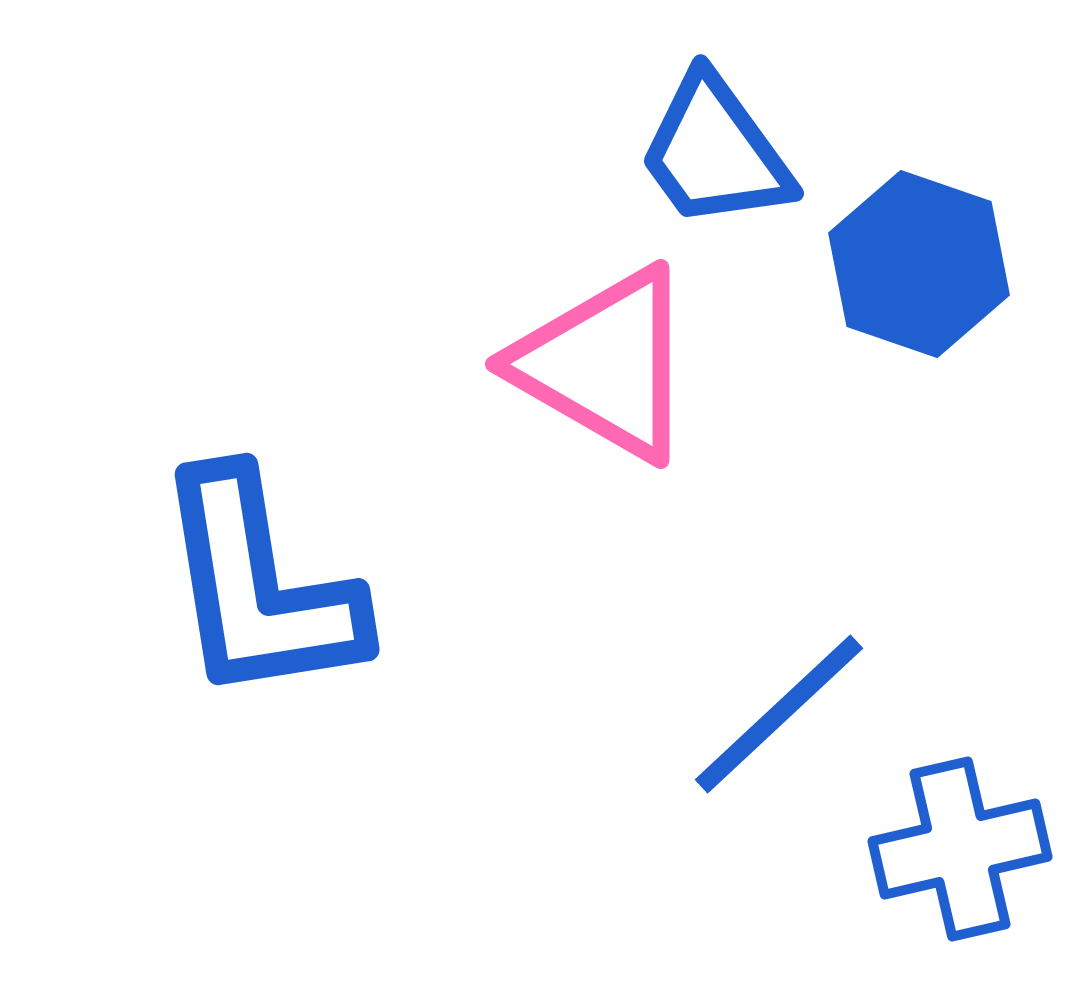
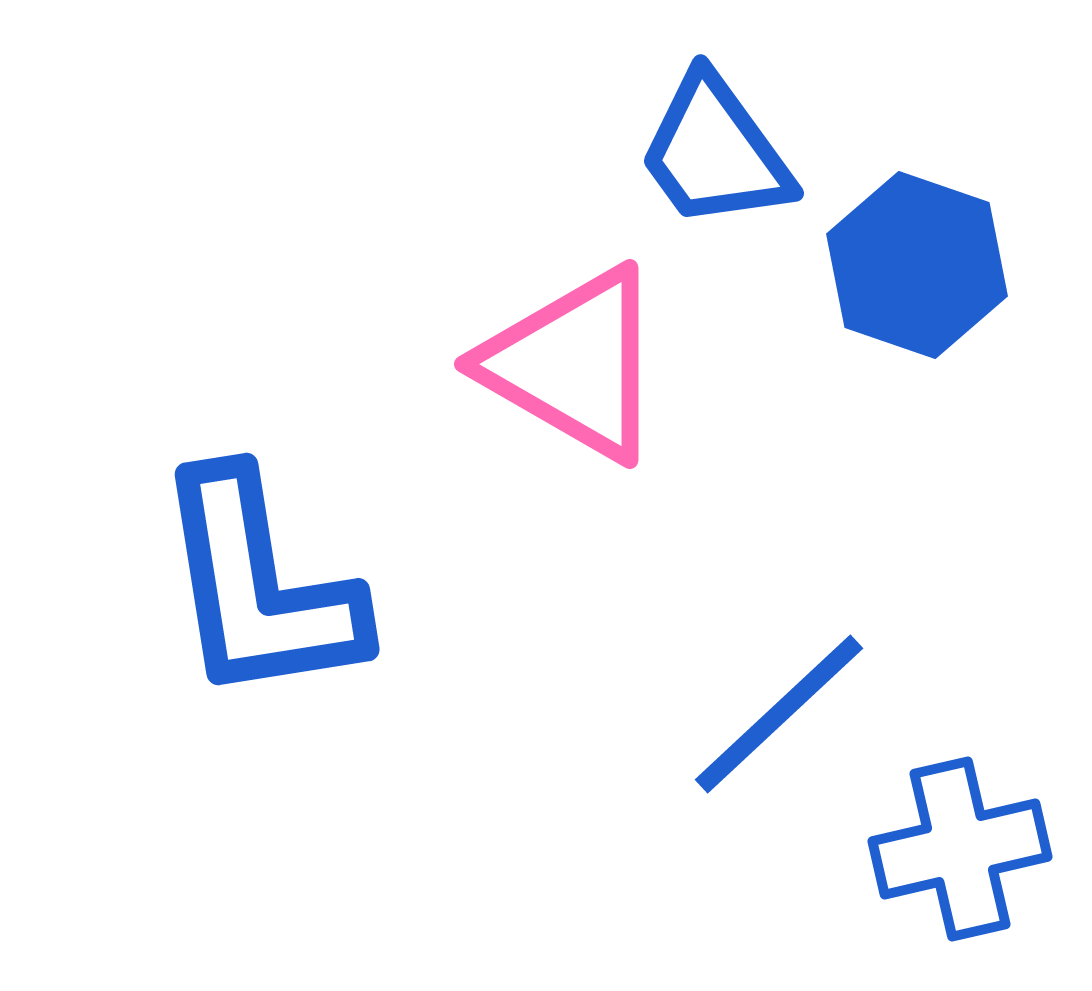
blue hexagon: moved 2 px left, 1 px down
pink triangle: moved 31 px left
